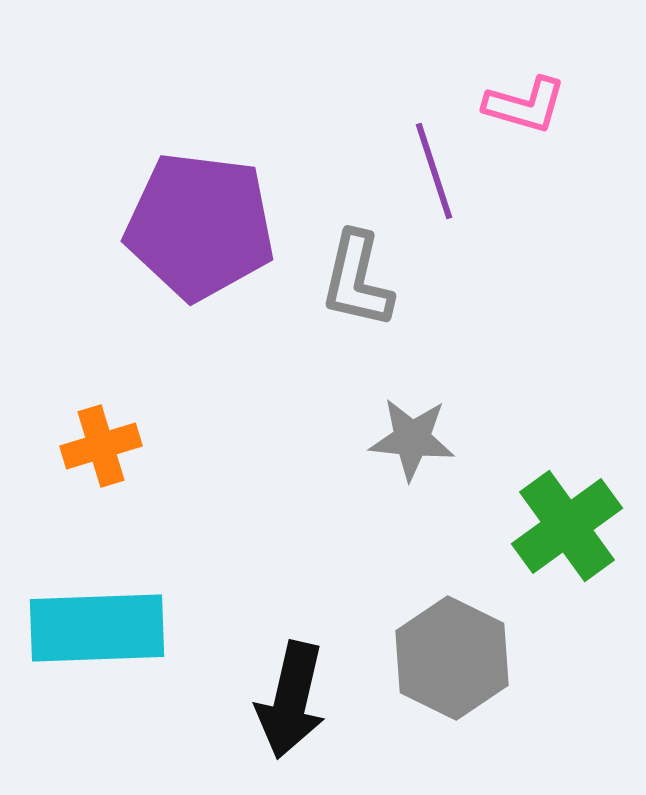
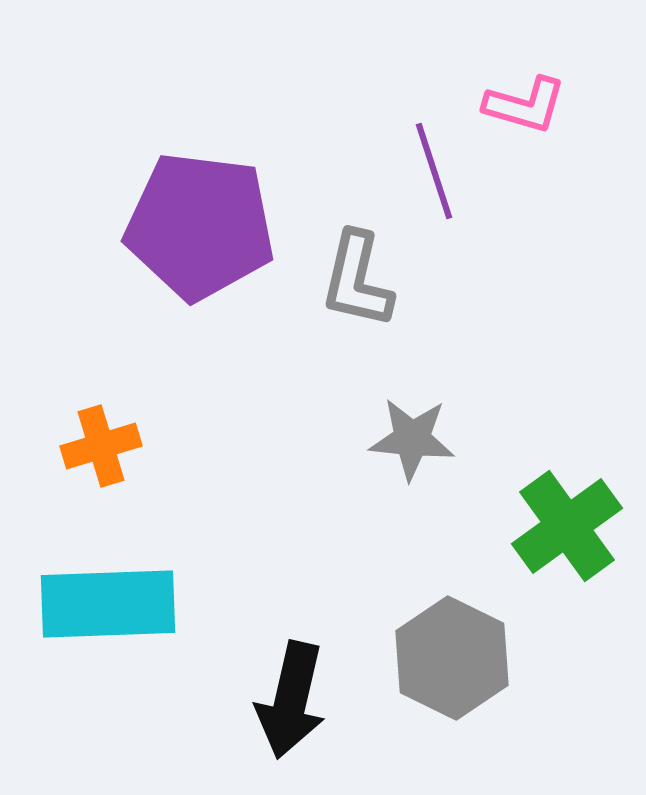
cyan rectangle: moved 11 px right, 24 px up
